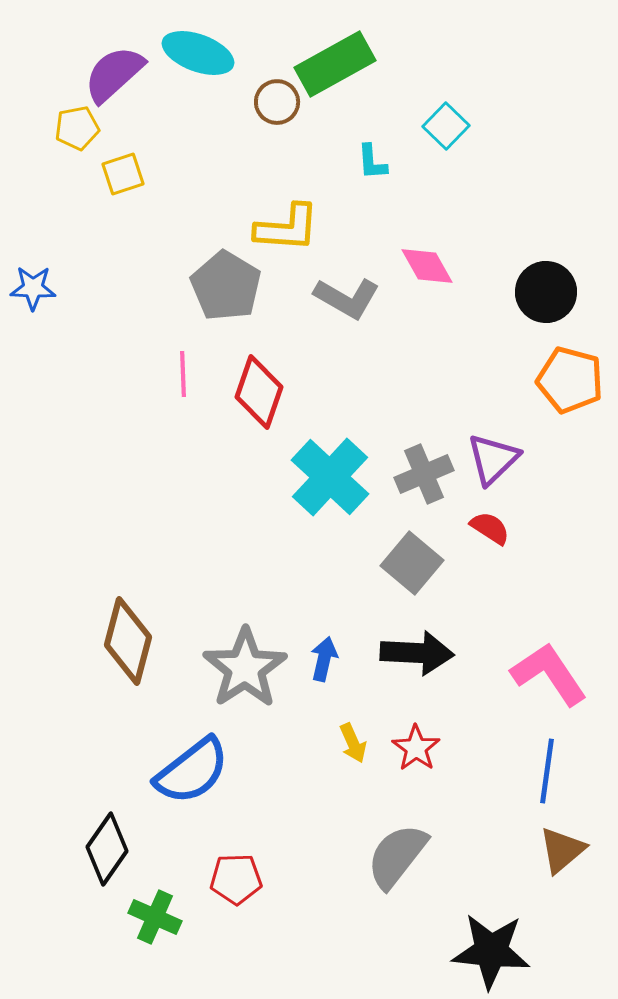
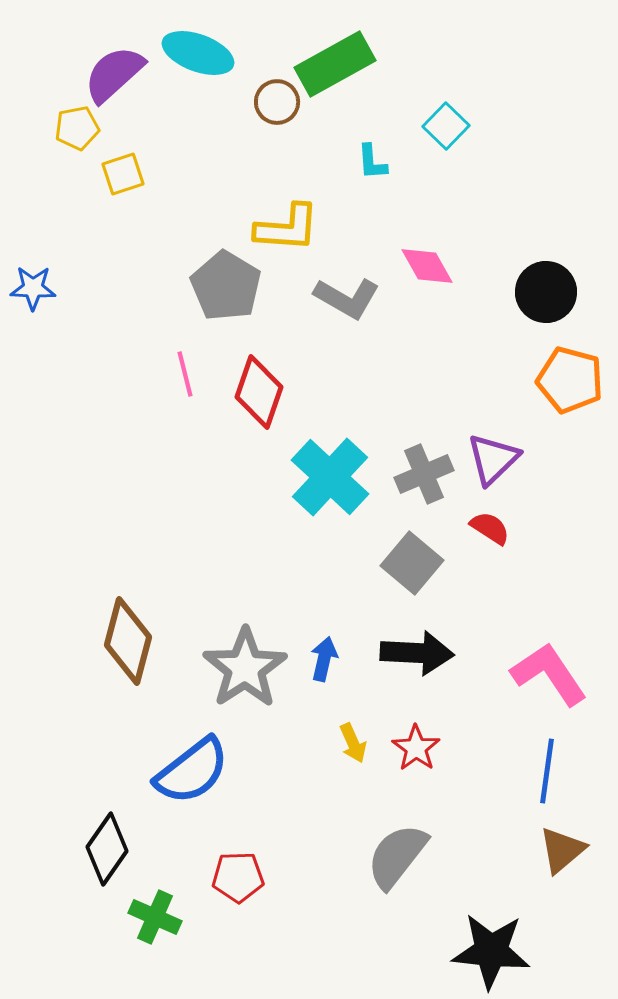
pink line: moved 2 px right; rotated 12 degrees counterclockwise
red pentagon: moved 2 px right, 2 px up
